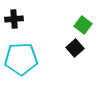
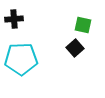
green square: rotated 24 degrees counterclockwise
